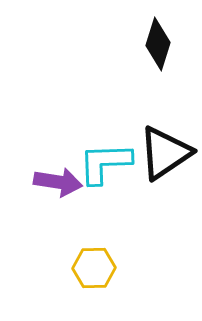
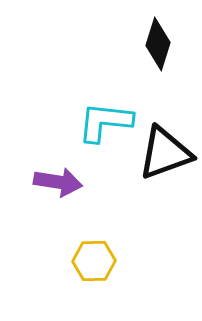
black triangle: rotated 14 degrees clockwise
cyan L-shape: moved 41 px up; rotated 8 degrees clockwise
yellow hexagon: moved 7 px up
